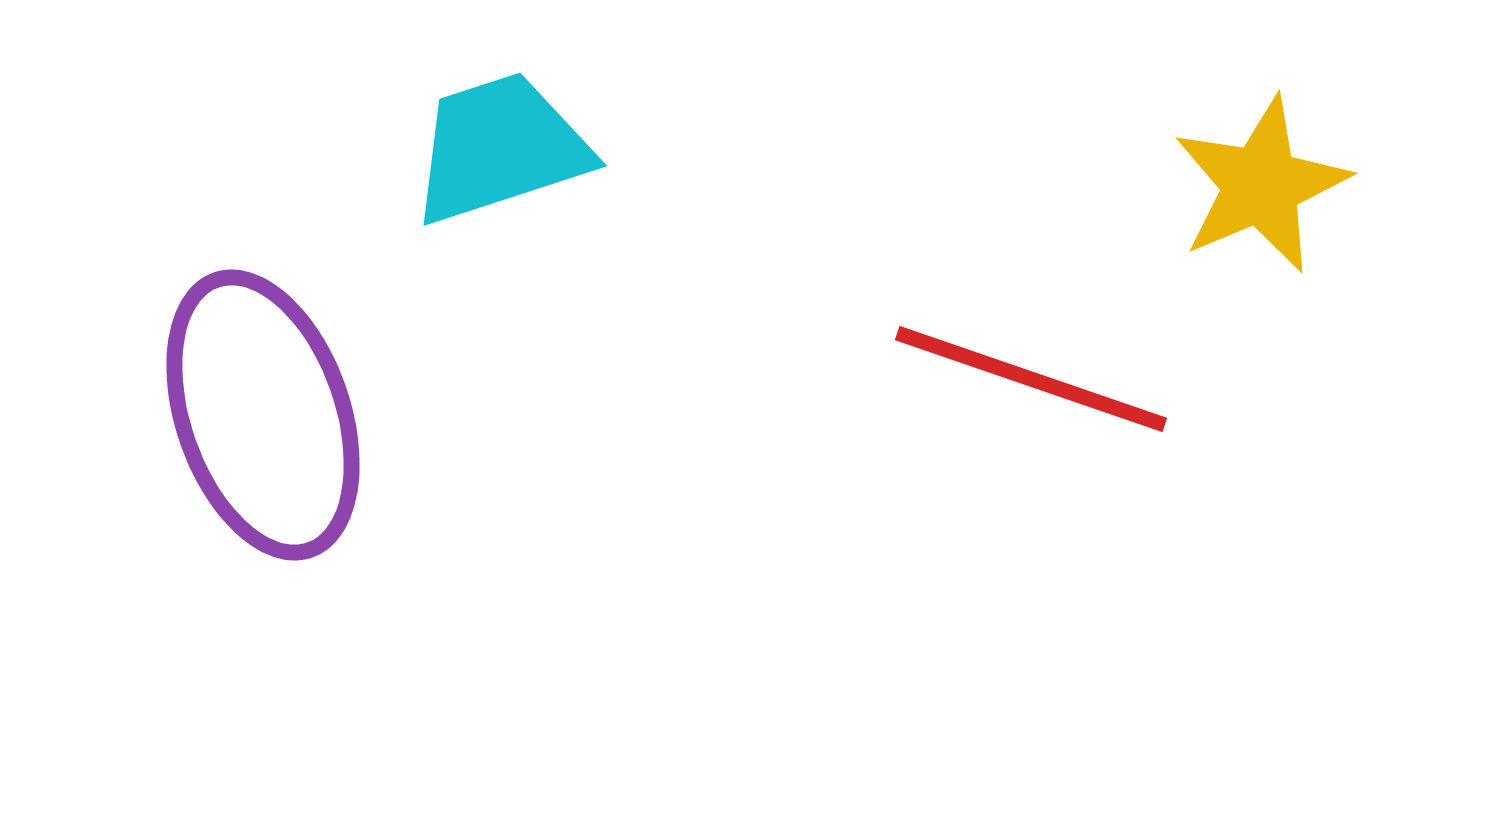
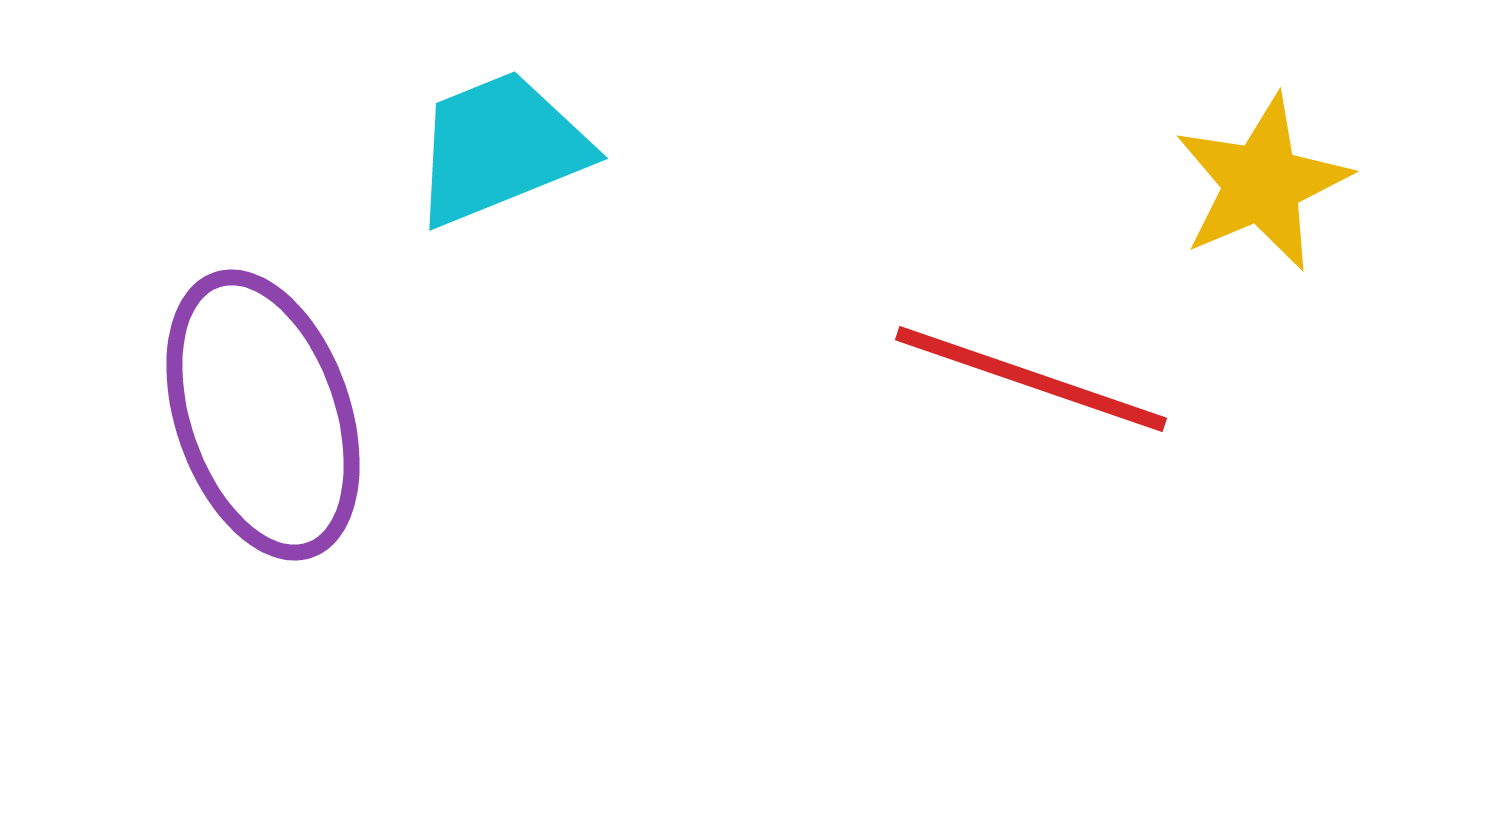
cyan trapezoid: rotated 4 degrees counterclockwise
yellow star: moved 1 px right, 2 px up
